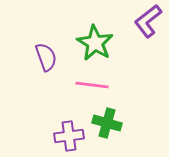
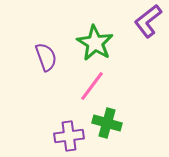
pink line: moved 1 px down; rotated 60 degrees counterclockwise
